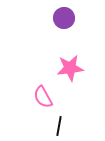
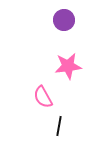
purple circle: moved 2 px down
pink star: moved 2 px left, 2 px up
